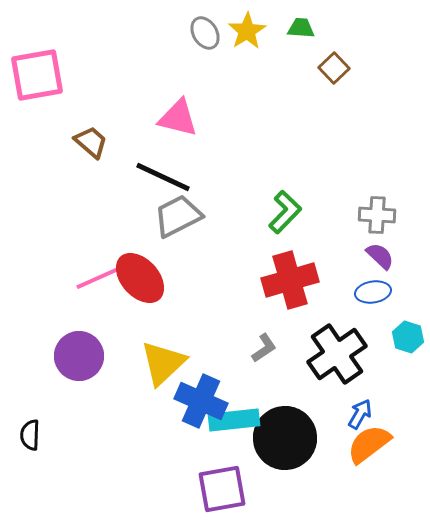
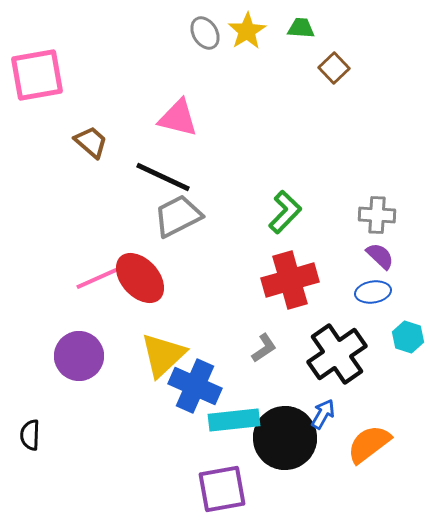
yellow triangle: moved 8 px up
blue cross: moved 6 px left, 15 px up
blue arrow: moved 37 px left
